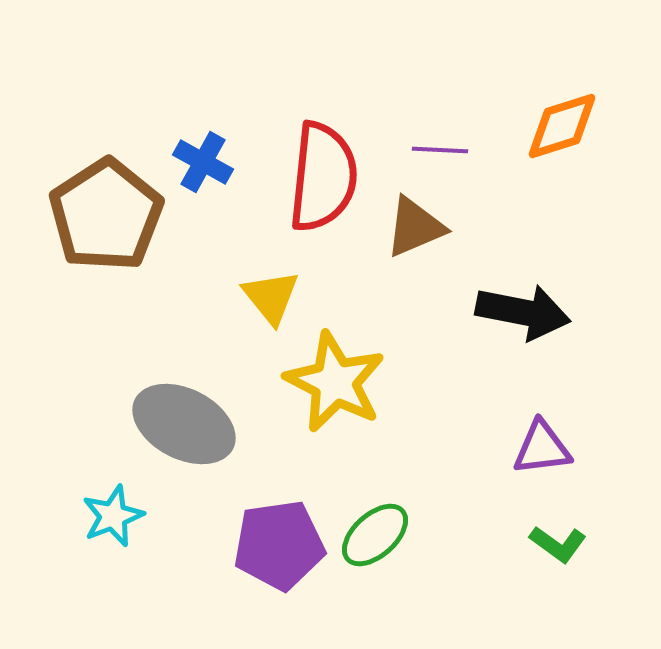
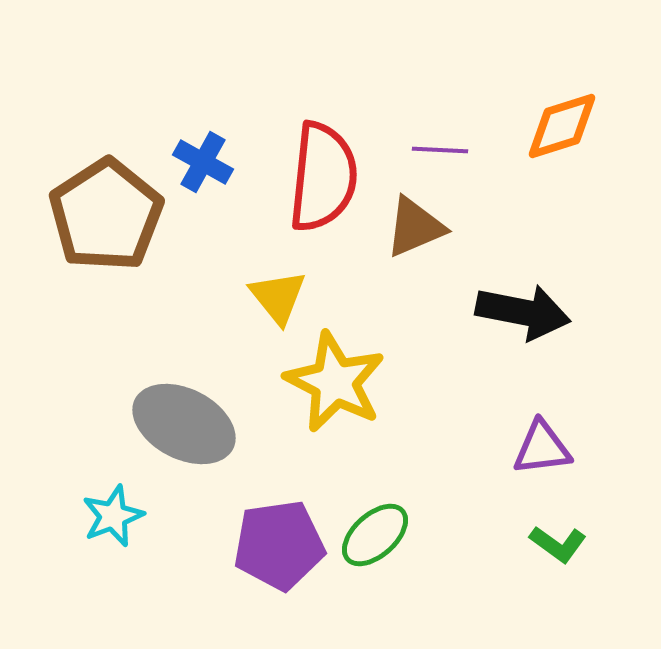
yellow triangle: moved 7 px right
